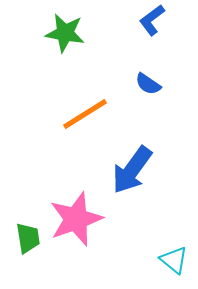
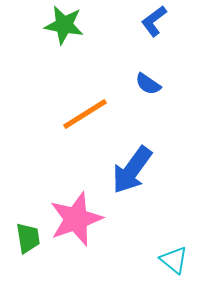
blue L-shape: moved 2 px right, 1 px down
green star: moved 1 px left, 8 px up
